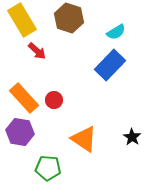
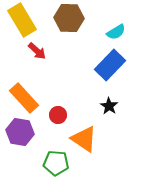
brown hexagon: rotated 16 degrees counterclockwise
red circle: moved 4 px right, 15 px down
black star: moved 23 px left, 31 px up
green pentagon: moved 8 px right, 5 px up
